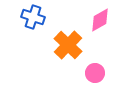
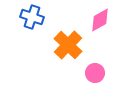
blue cross: moved 1 px left
